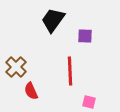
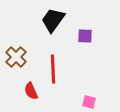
brown cross: moved 10 px up
red line: moved 17 px left, 2 px up
